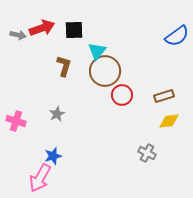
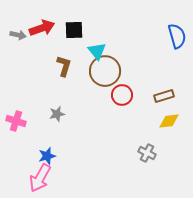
blue semicircle: rotated 70 degrees counterclockwise
cyan triangle: rotated 18 degrees counterclockwise
gray star: rotated 14 degrees clockwise
blue star: moved 6 px left
